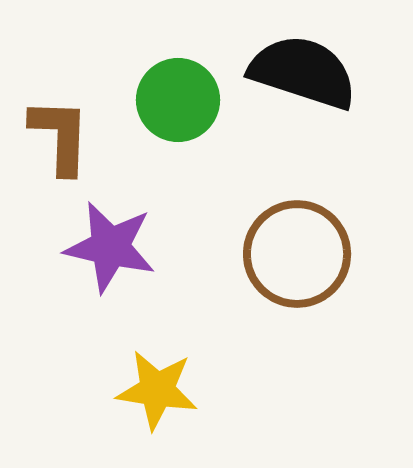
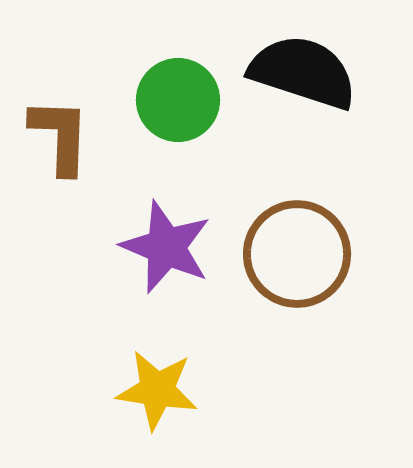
purple star: moved 56 px right; rotated 10 degrees clockwise
